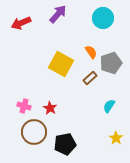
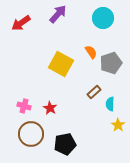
red arrow: rotated 12 degrees counterclockwise
brown rectangle: moved 4 px right, 14 px down
cyan semicircle: moved 1 px right, 2 px up; rotated 32 degrees counterclockwise
brown circle: moved 3 px left, 2 px down
yellow star: moved 2 px right, 13 px up
